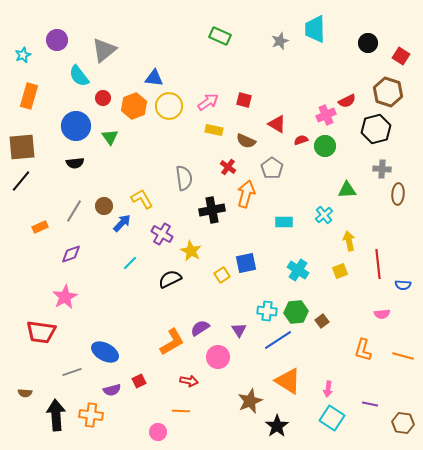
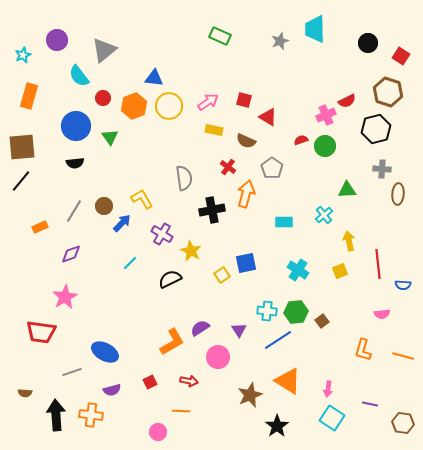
red triangle at (277, 124): moved 9 px left, 7 px up
red square at (139, 381): moved 11 px right, 1 px down
brown star at (250, 401): moved 6 px up
